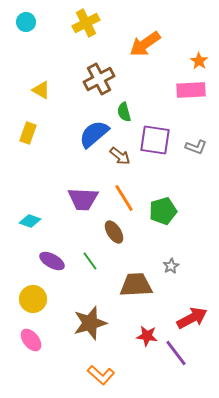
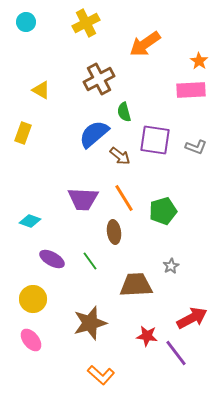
yellow rectangle: moved 5 px left
brown ellipse: rotated 25 degrees clockwise
purple ellipse: moved 2 px up
